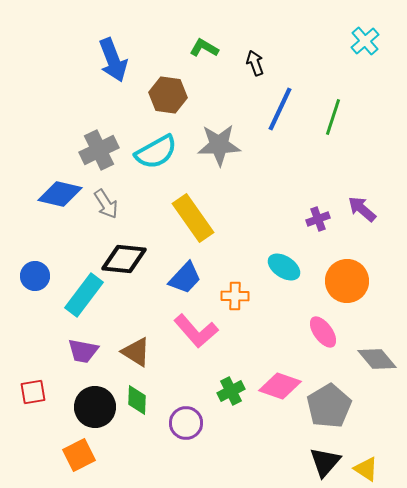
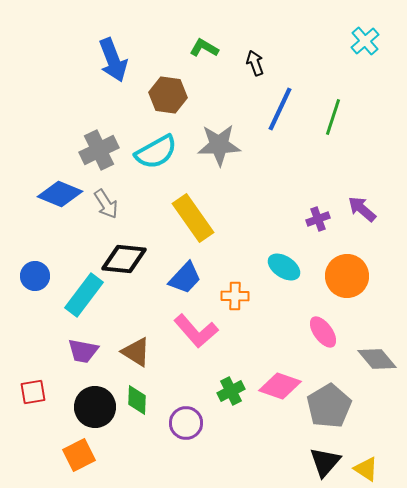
blue diamond: rotated 9 degrees clockwise
orange circle: moved 5 px up
